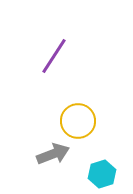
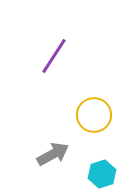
yellow circle: moved 16 px right, 6 px up
gray arrow: rotated 8 degrees counterclockwise
